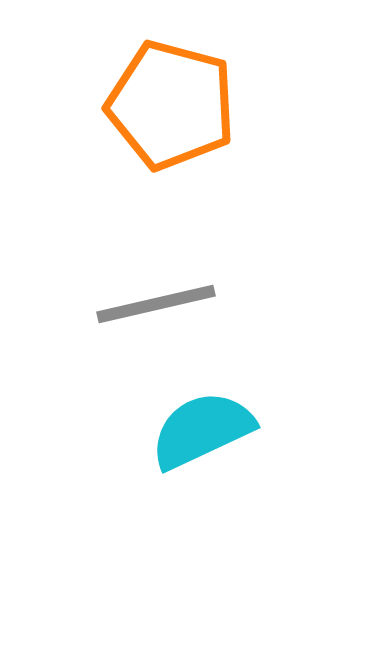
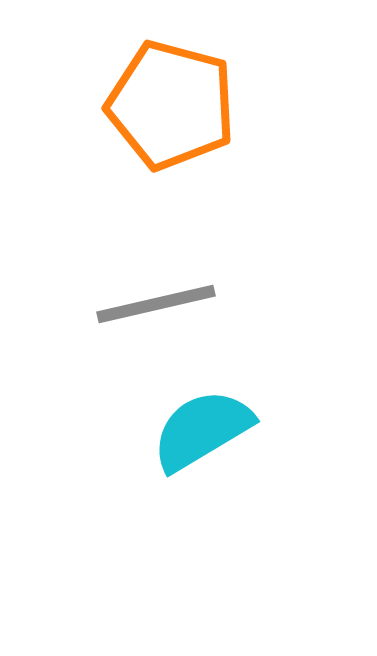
cyan semicircle: rotated 6 degrees counterclockwise
